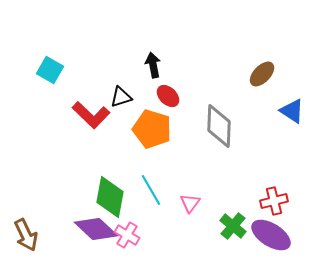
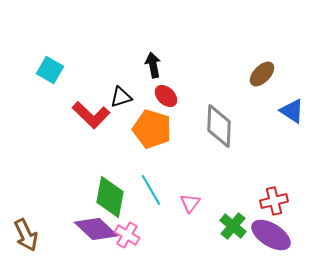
red ellipse: moved 2 px left
